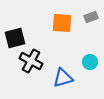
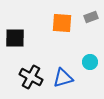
black square: rotated 15 degrees clockwise
black cross: moved 16 px down
